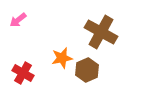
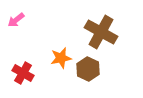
pink arrow: moved 2 px left
orange star: moved 1 px left
brown hexagon: moved 1 px right, 1 px up; rotated 10 degrees counterclockwise
